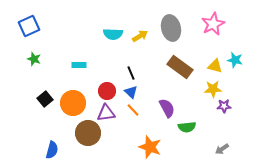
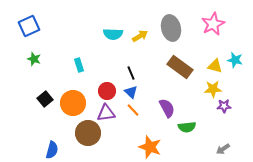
cyan rectangle: rotated 72 degrees clockwise
gray arrow: moved 1 px right
